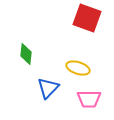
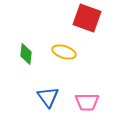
yellow ellipse: moved 14 px left, 16 px up
blue triangle: moved 9 px down; rotated 20 degrees counterclockwise
pink trapezoid: moved 2 px left, 3 px down
